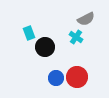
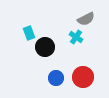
red circle: moved 6 px right
